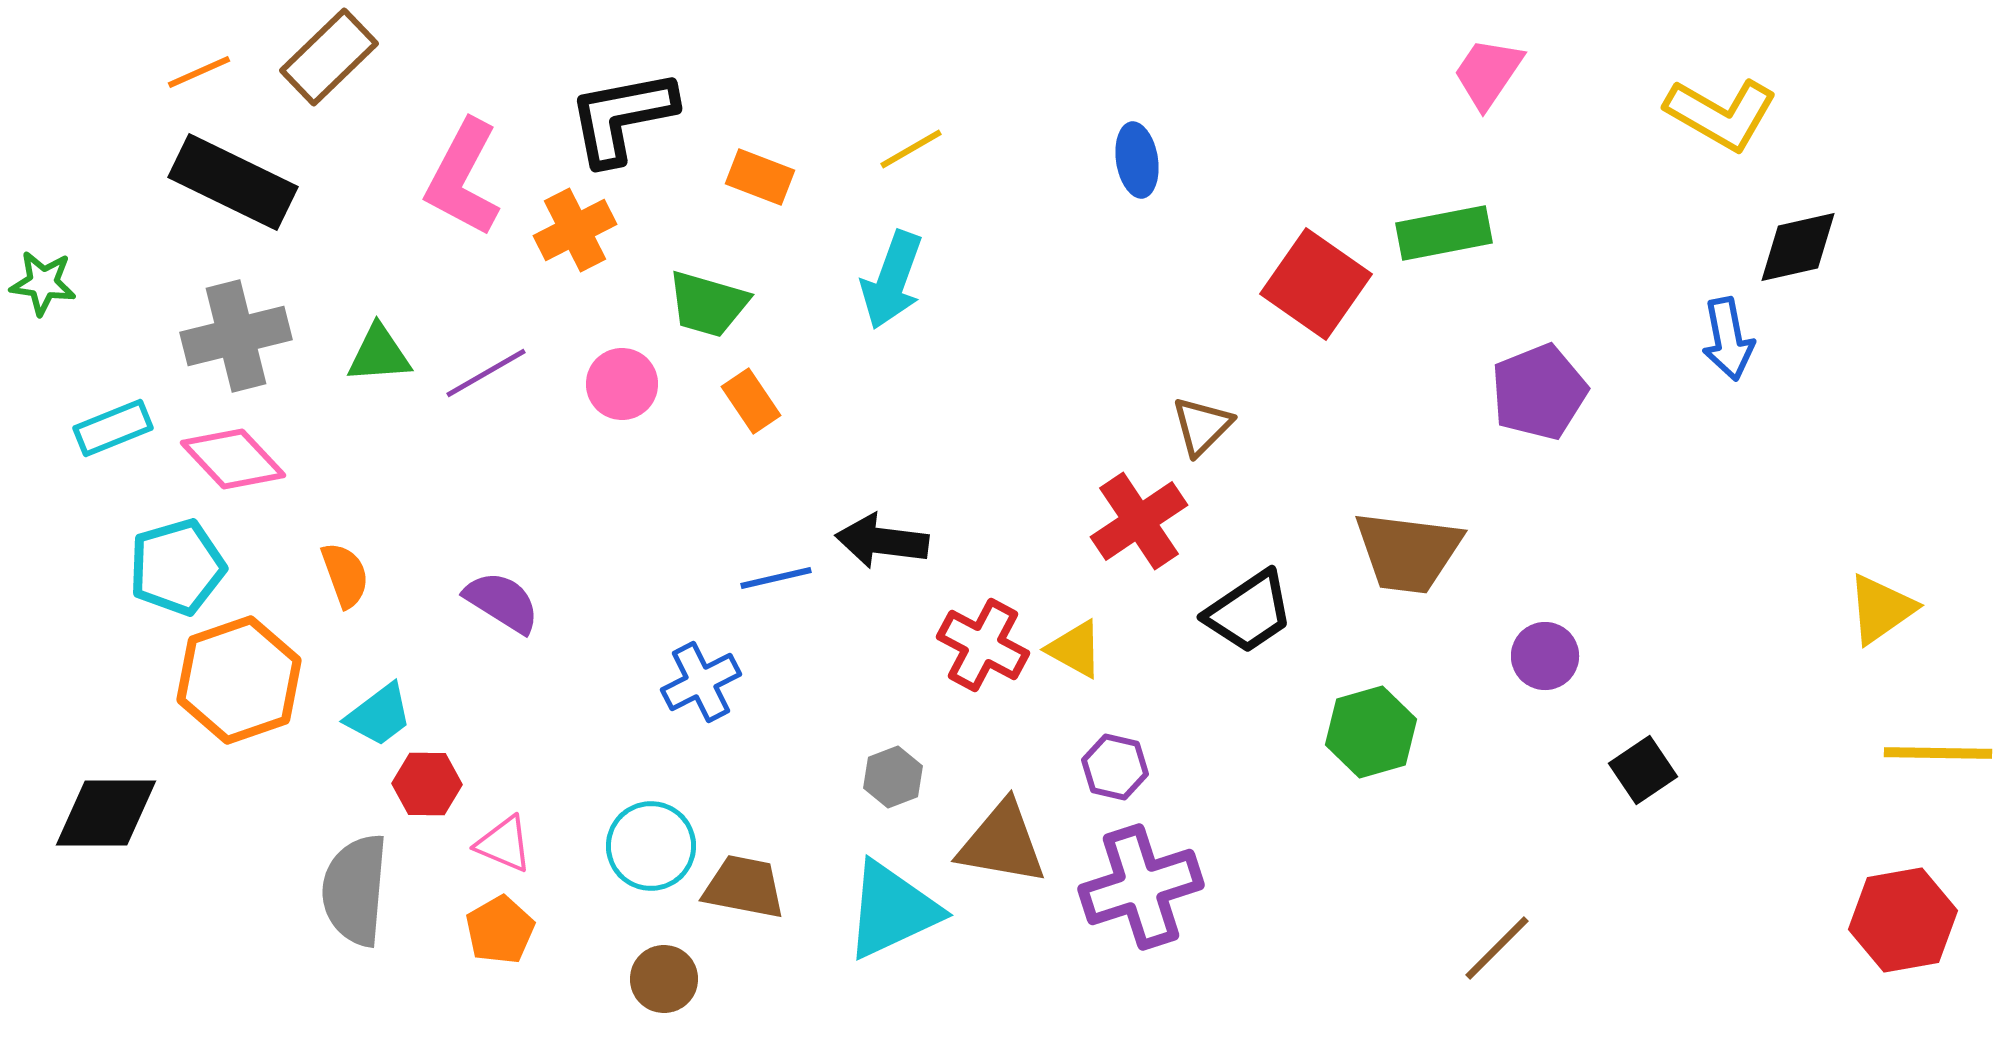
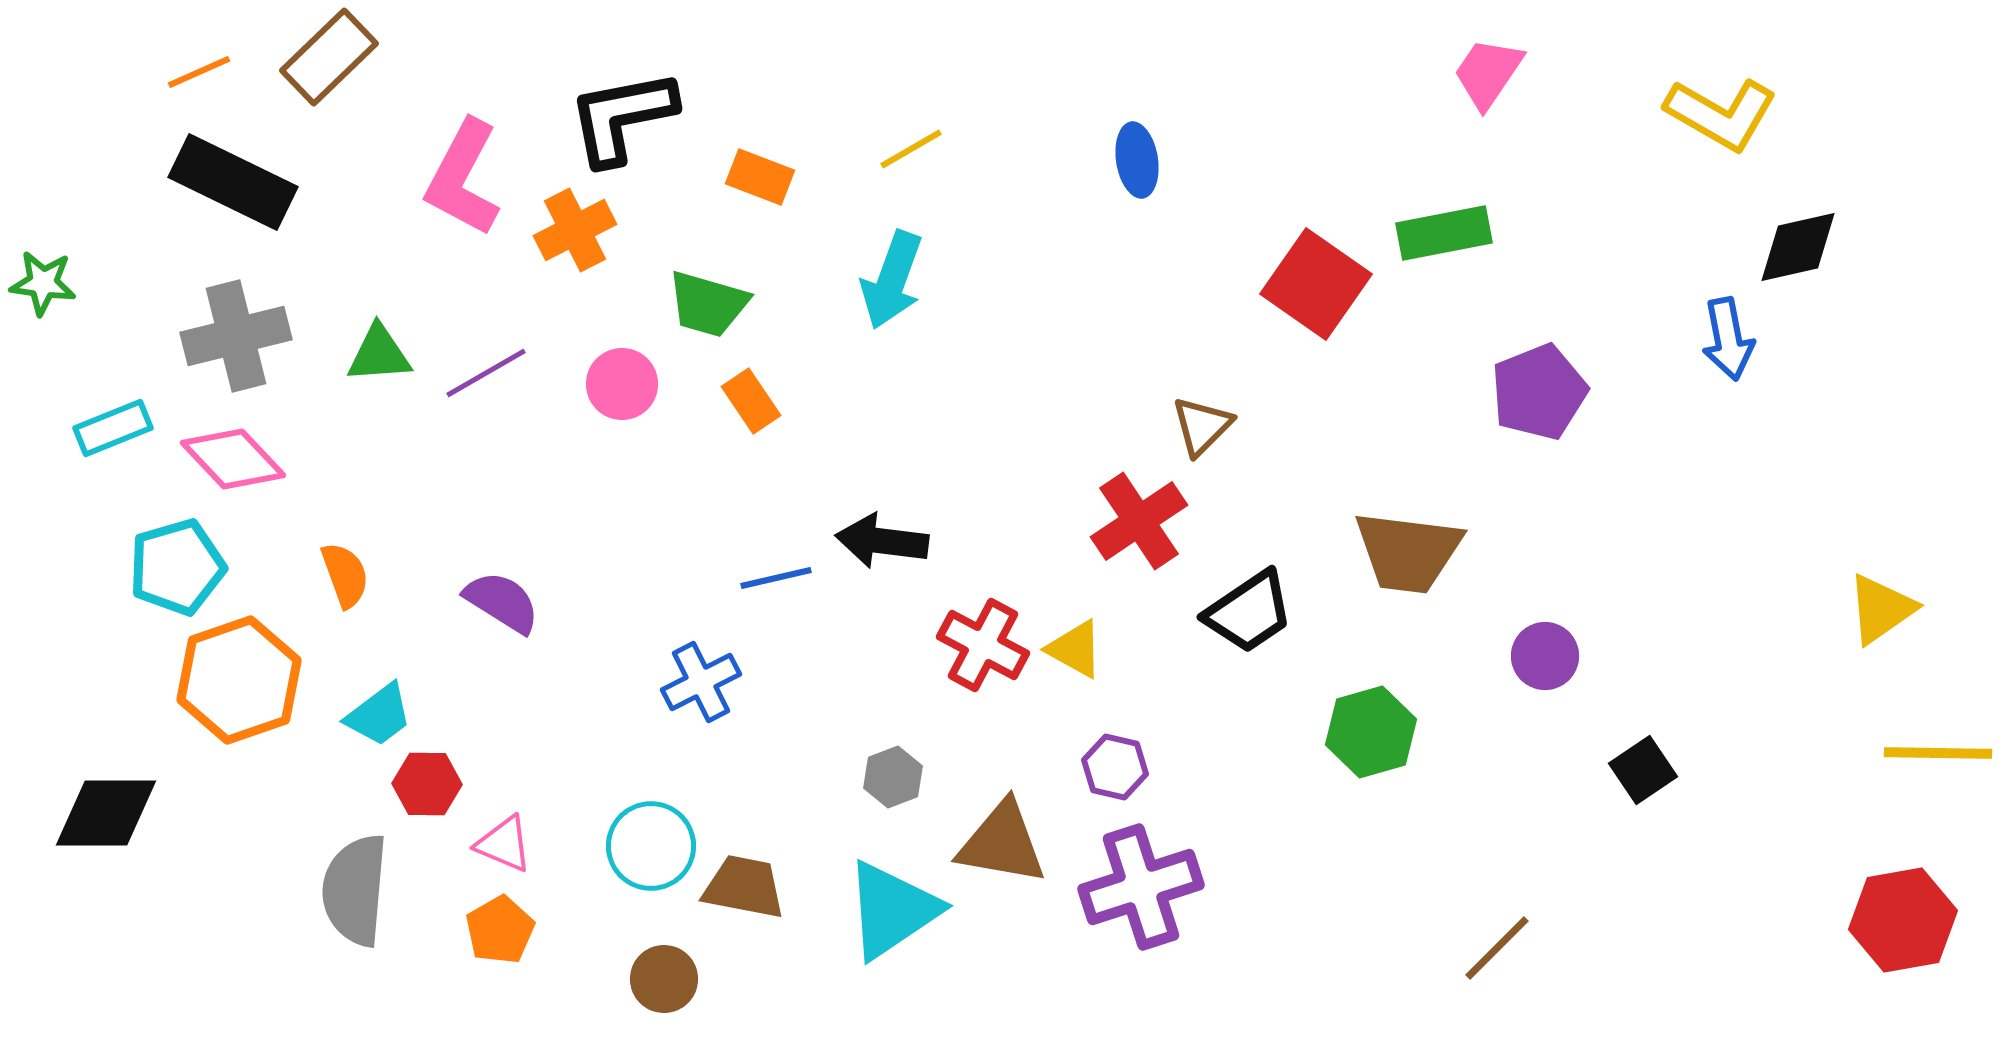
cyan triangle at (892, 910): rotated 9 degrees counterclockwise
